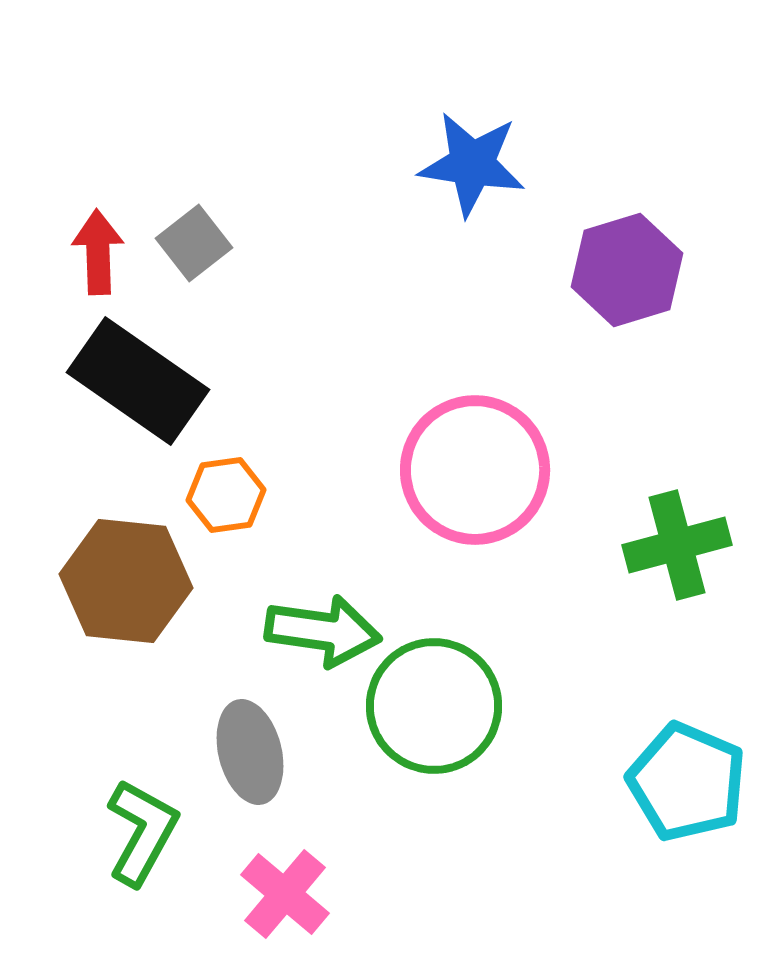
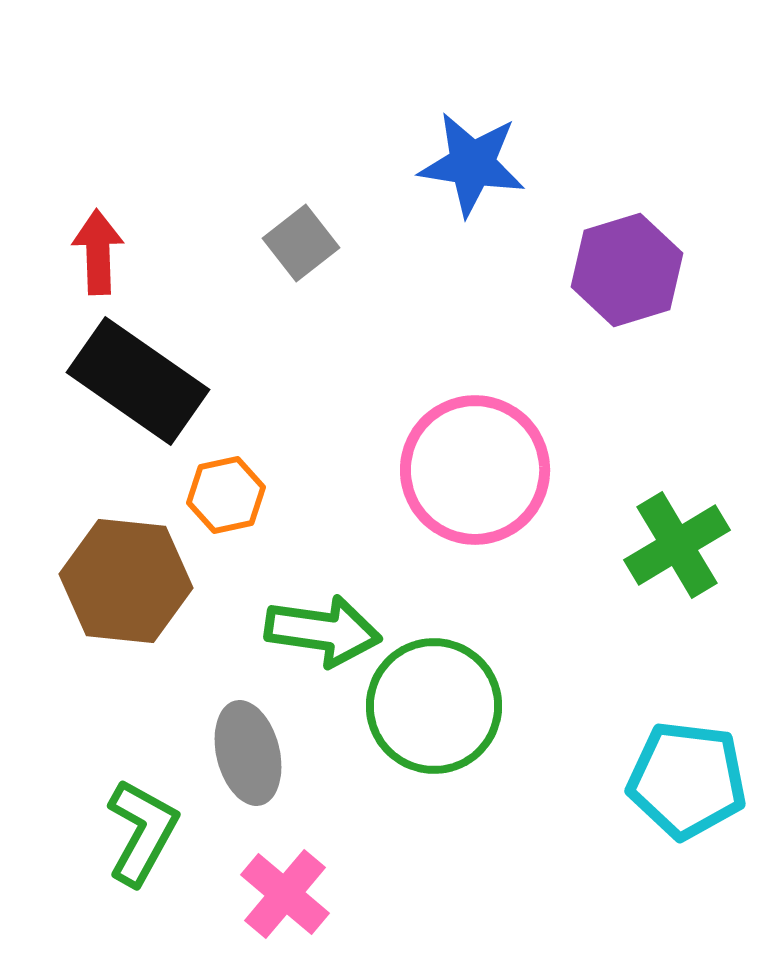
gray square: moved 107 px right
orange hexagon: rotated 4 degrees counterclockwise
green cross: rotated 16 degrees counterclockwise
gray ellipse: moved 2 px left, 1 px down
cyan pentagon: moved 2 px up; rotated 16 degrees counterclockwise
